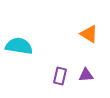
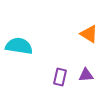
purple rectangle: moved 1 px down
